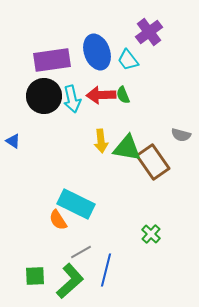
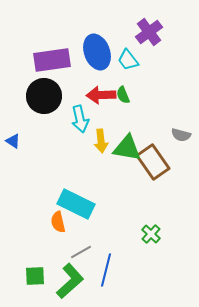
cyan arrow: moved 8 px right, 20 px down
orange semicircle: moved 2 px down; rotated 20 degrees clockwise
